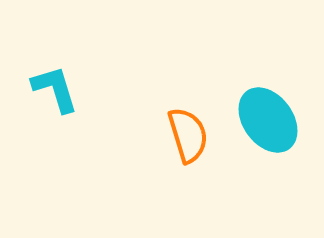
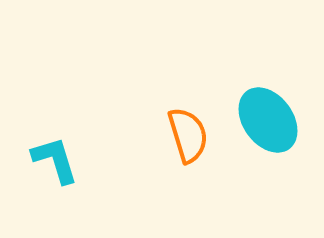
cyan L-shape: moved 71 px down
